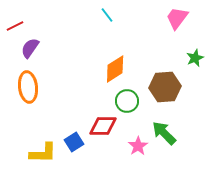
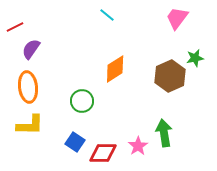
cyan line: rotated 14 degrees counterclockwise
red line: moved 1 px down
purple semicircle: moved 1 px right, 1 px down
green star: rotated 12 degrees clockwise
brown hexagon: moved 5 px right, 11 px up; rotated 20 degrees counterclockwise
green circle: moved 45 px left
red diamond: moved 27 px down
green arrow: rotated 36 degrees clockwise
blue square: moved 1 px right; rotated 24 degrees counterclockwise
yellow L-shape: moved 13 px left, 28 px up
